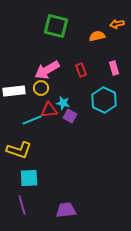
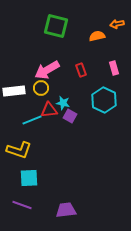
purple line: rotated 54 degrees counterclockwise
